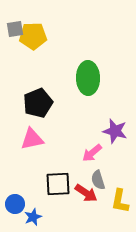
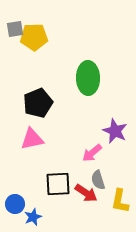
yellow pentagon: moved 1 px right, 1 px down
purple star: rotated 10 degrees clockwise
